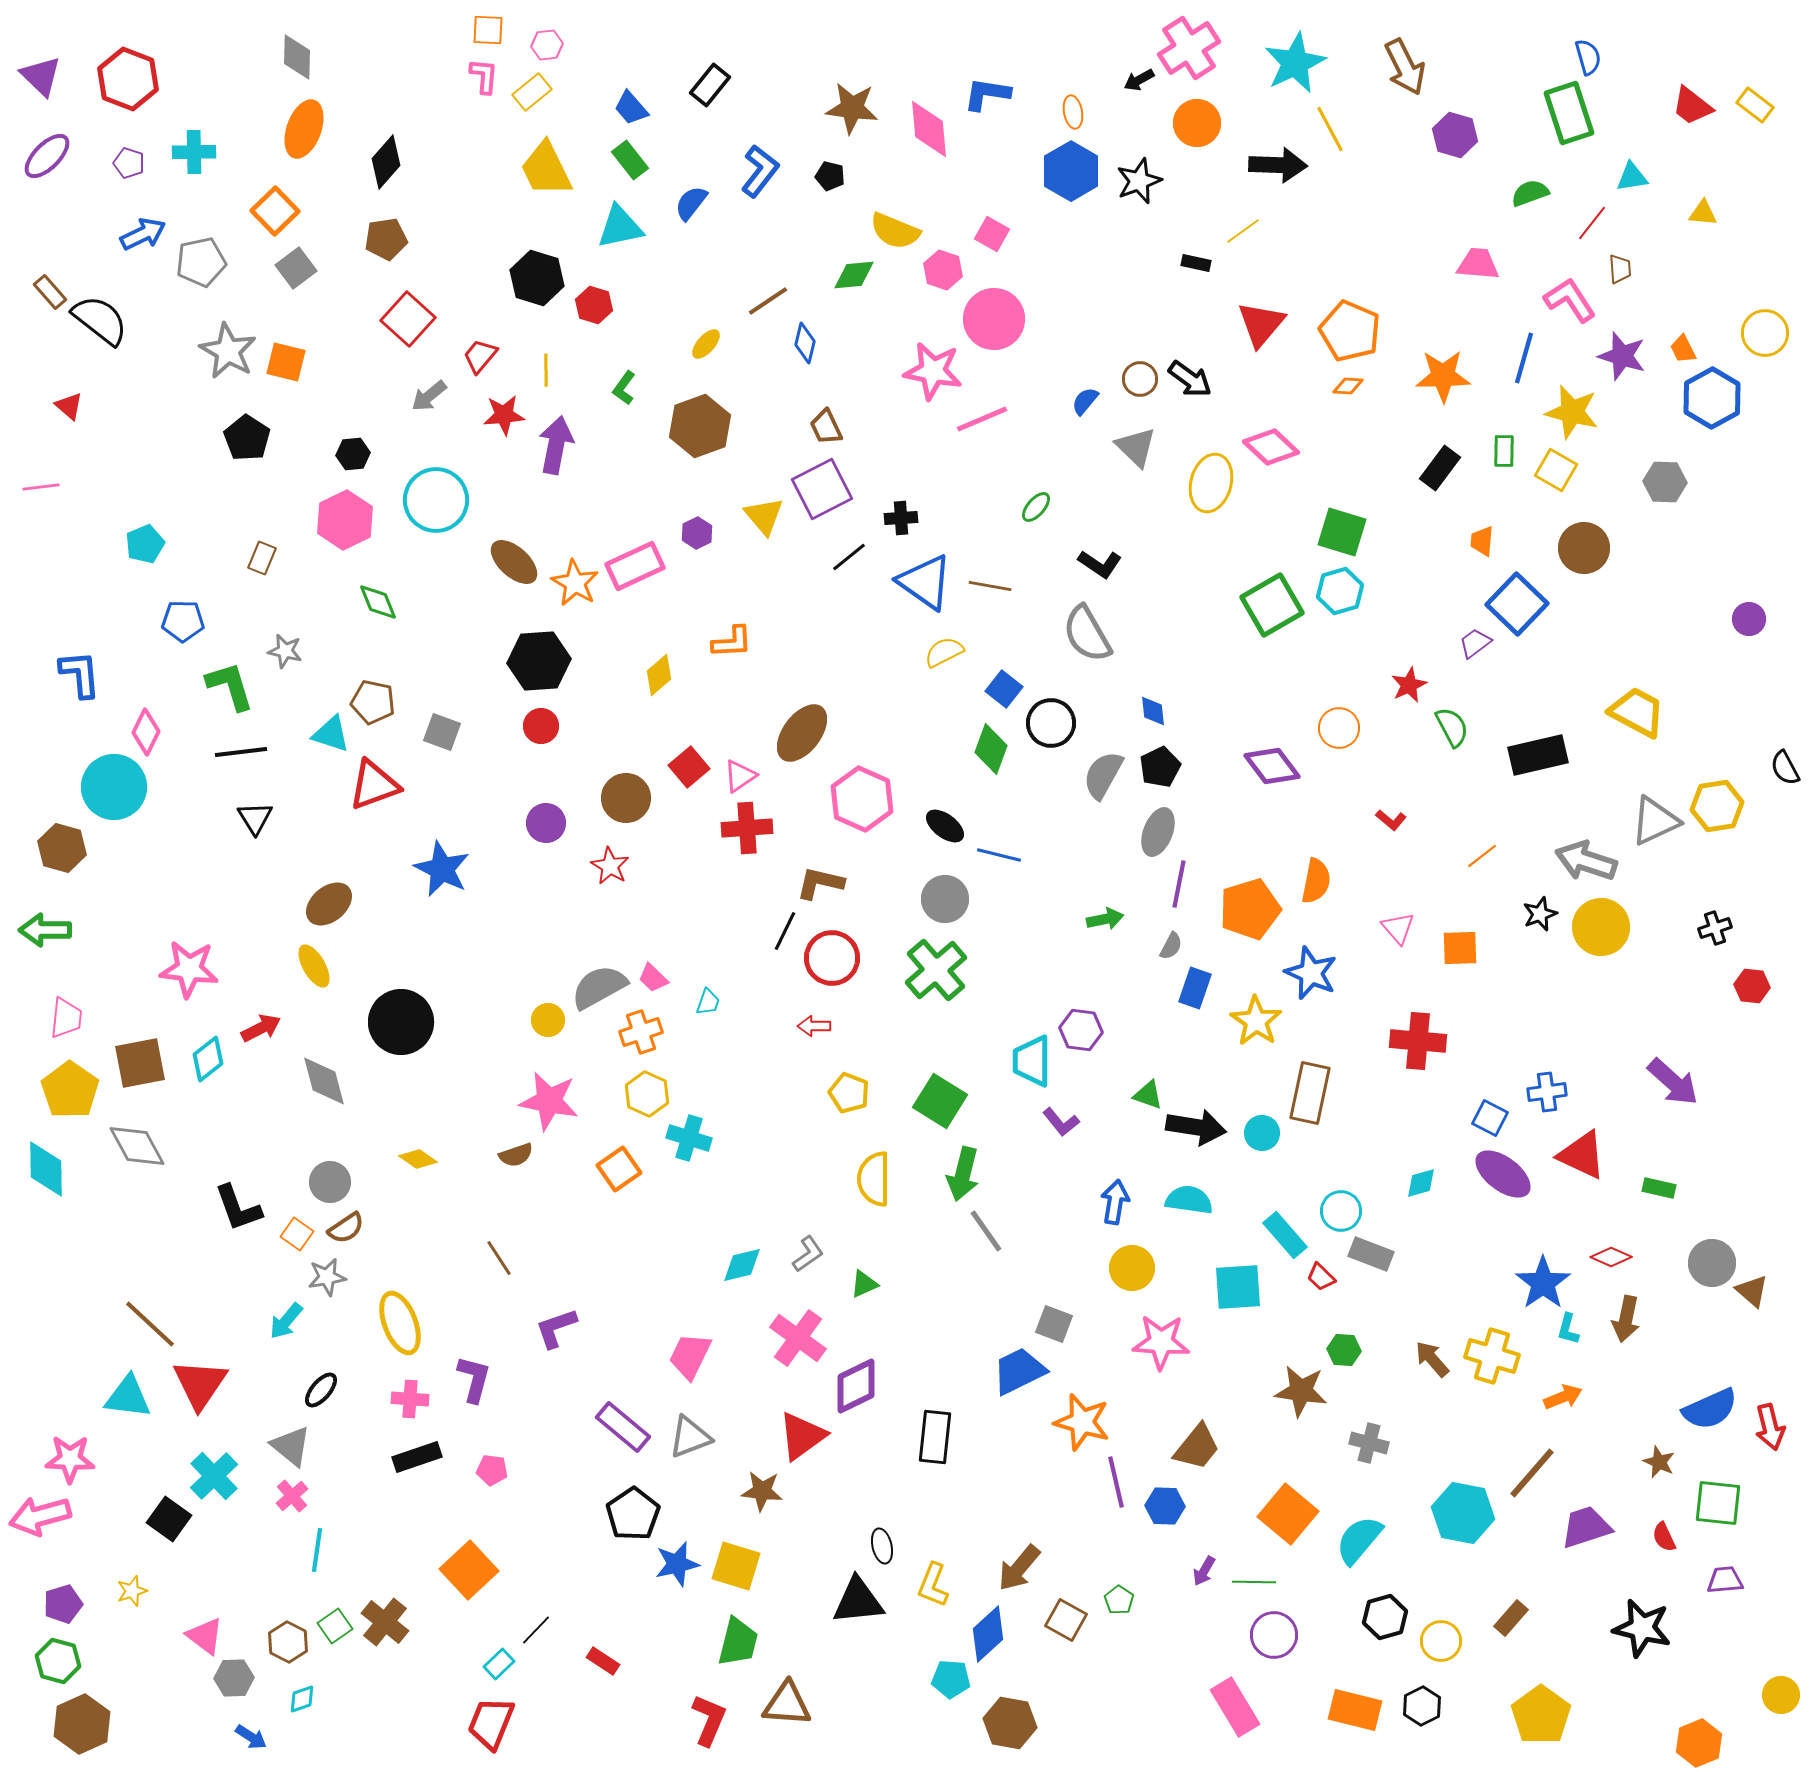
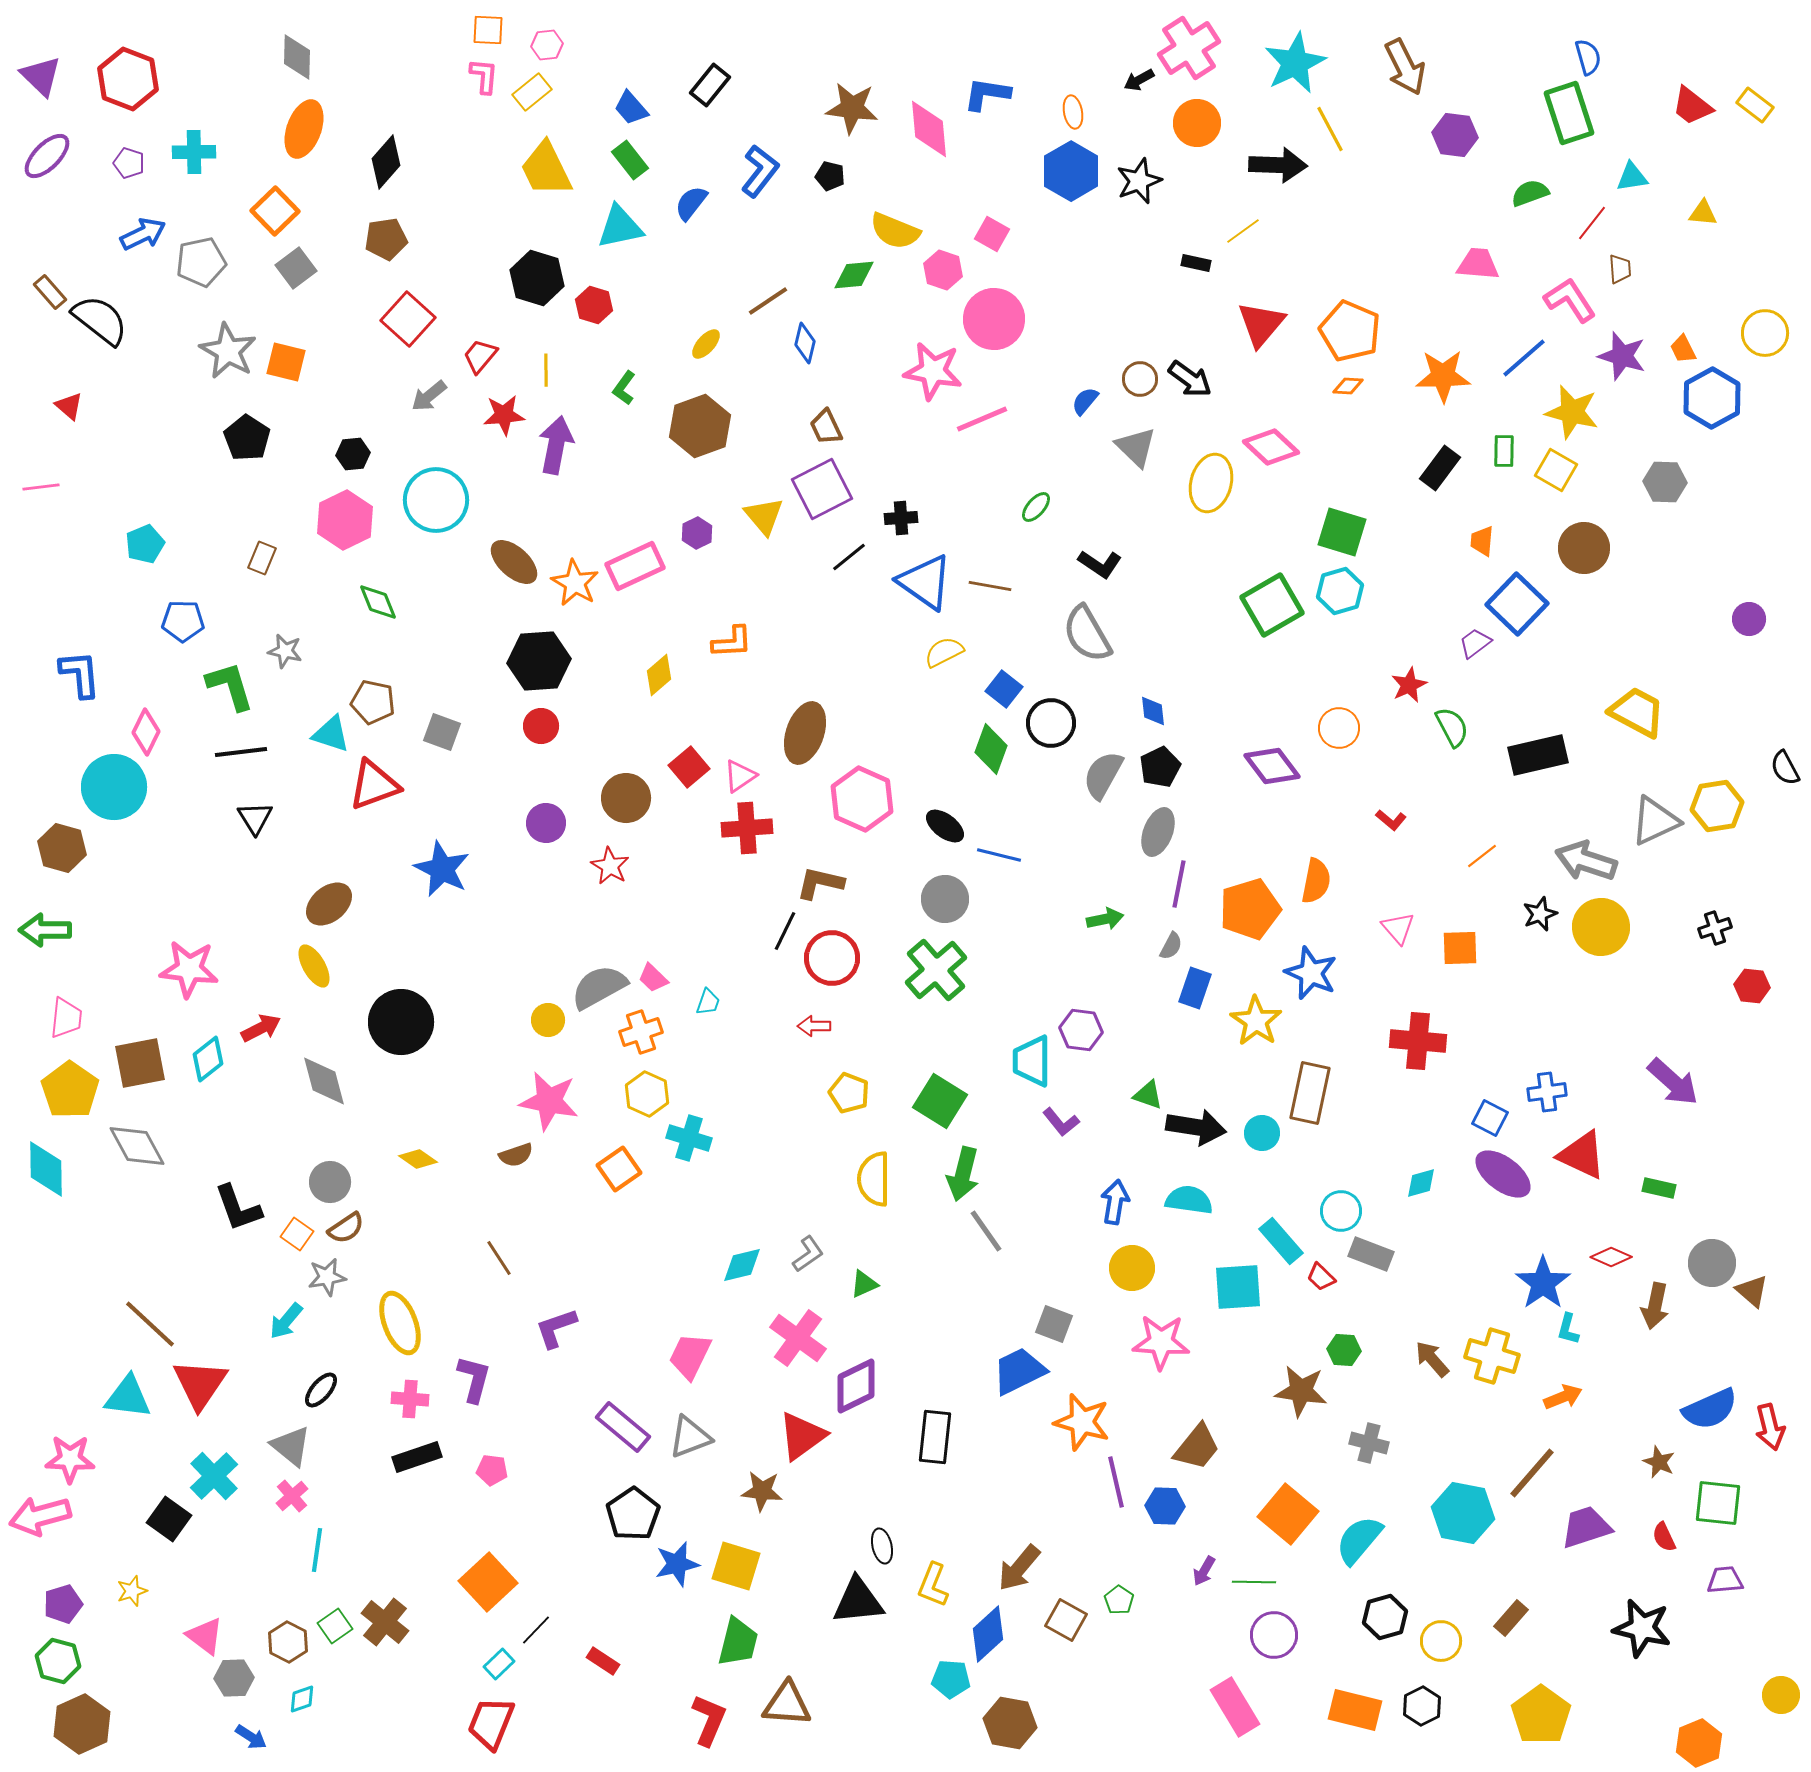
purple hexagon at (1455, 135): rotated 9 degrees counterclockwise
blue line at (1524, 358): rotated 33 degrees clockwise
brown ellipse at (802, 733): moved 3 px right; rotated 18 degrees counterclockwise
cyan rectangle at (1285, 1235): moved 4 px left, 6 px down
brown arrow at (1626, 1319): moved 29 px right, 13 px up
orange square at (469, 1570): moved 19 px right, 12 px down
